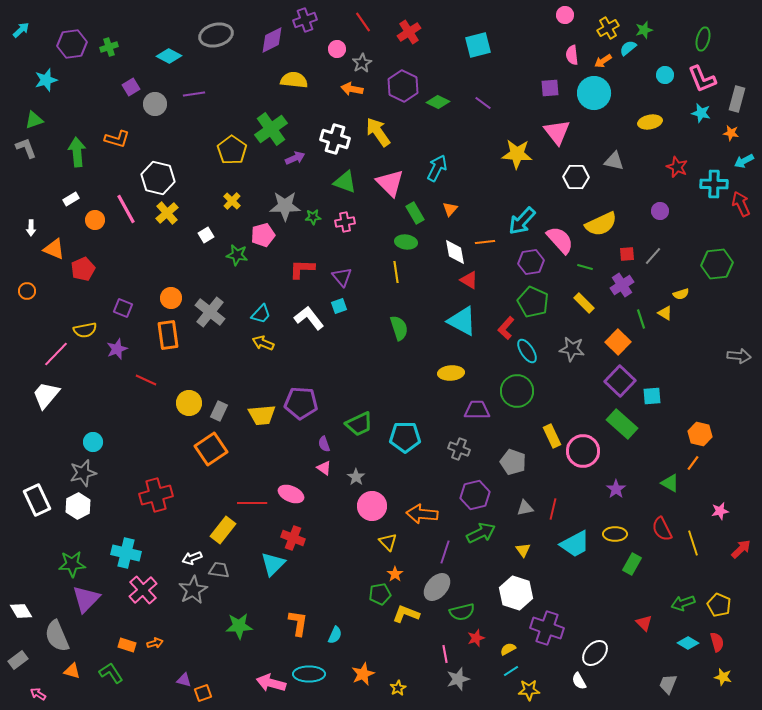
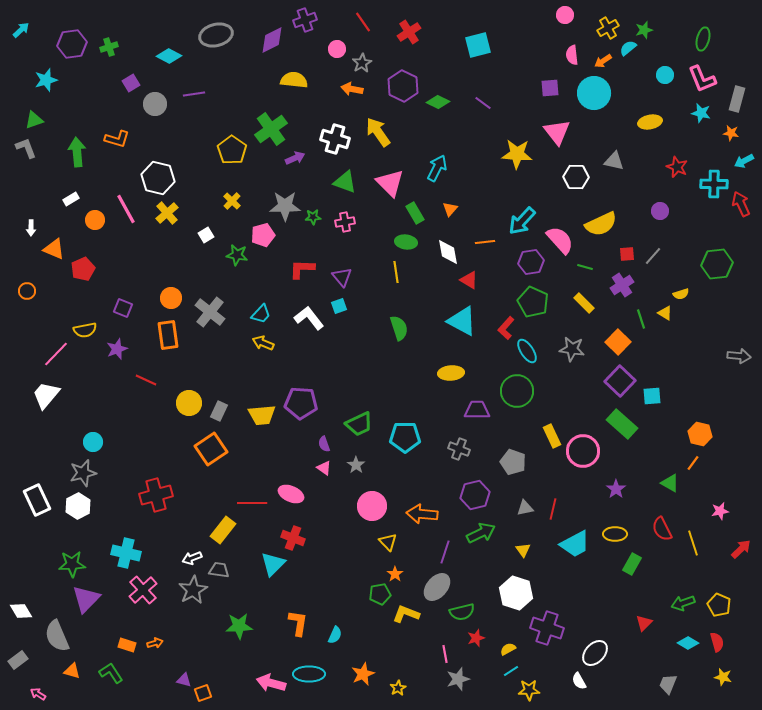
purple square at (131, 87): moved 4 px up
white diamond at (455, 252): moved 7 px left
gray star at (356, 477): moved 12 px up
red triangle at (644, 623): rotated 30 degrees clockwise
